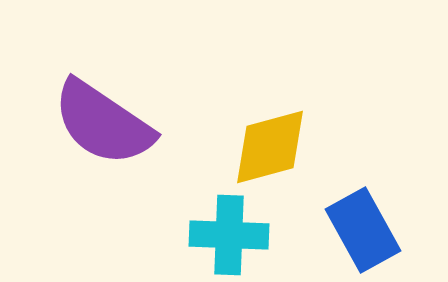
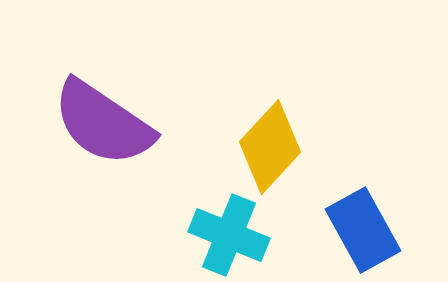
yellow diamond: rotated 32 degrees counterclockwise
cyan cross: rotated 20 degrees clockwise
